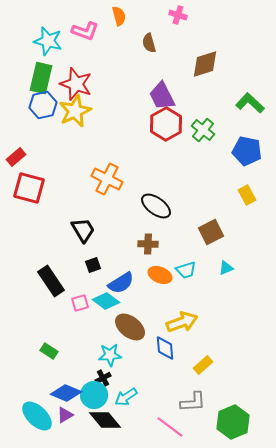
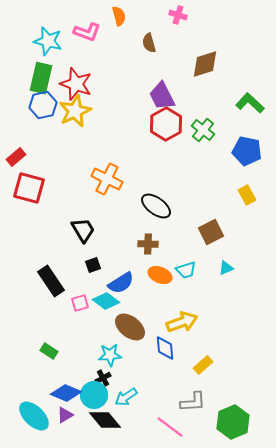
pink L-shape at (85, 31): moved 2 px right, 1 px down
cyan ellipse at (37, 416): moved 3 px left
